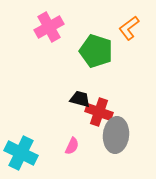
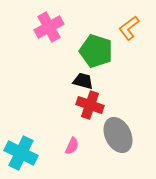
black trapezoid: moved 3 px right, 18 px up
red cross: moved 9 px left, 7 px up
gray ellipse: moved 2 px right; rotated 32 degrees counterclockwise
